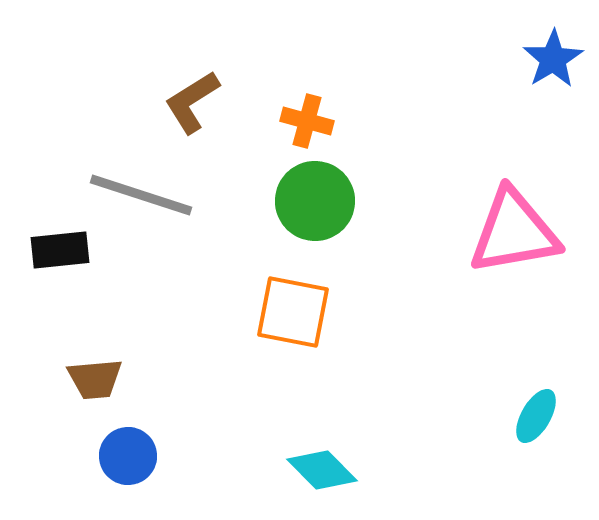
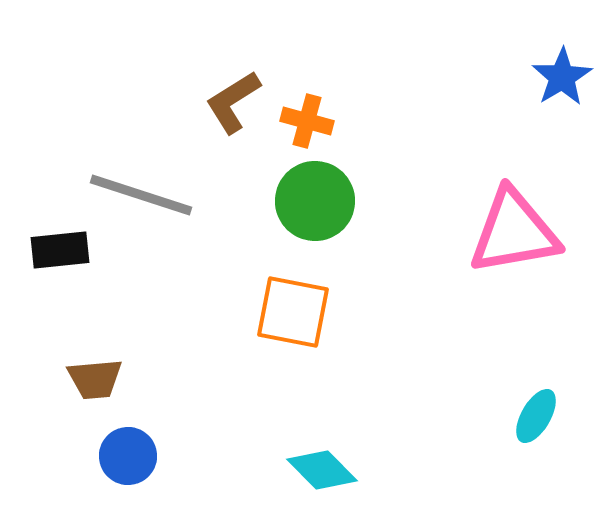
blue star: moved 9 px right, 18 px down
brown L-shape: moved 41 px right
